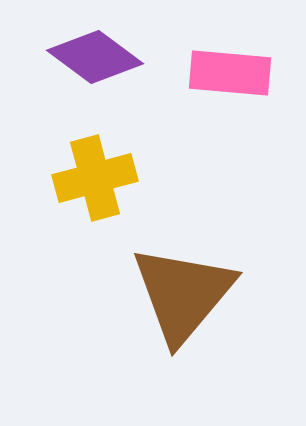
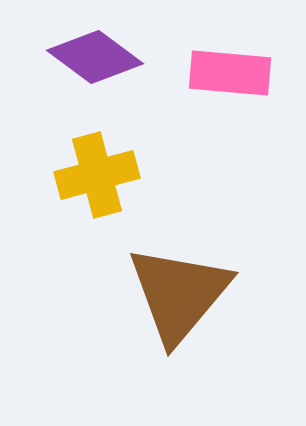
yellow cross: moved 2 px right, 3 px up
brown triangle: moved 4 px left
